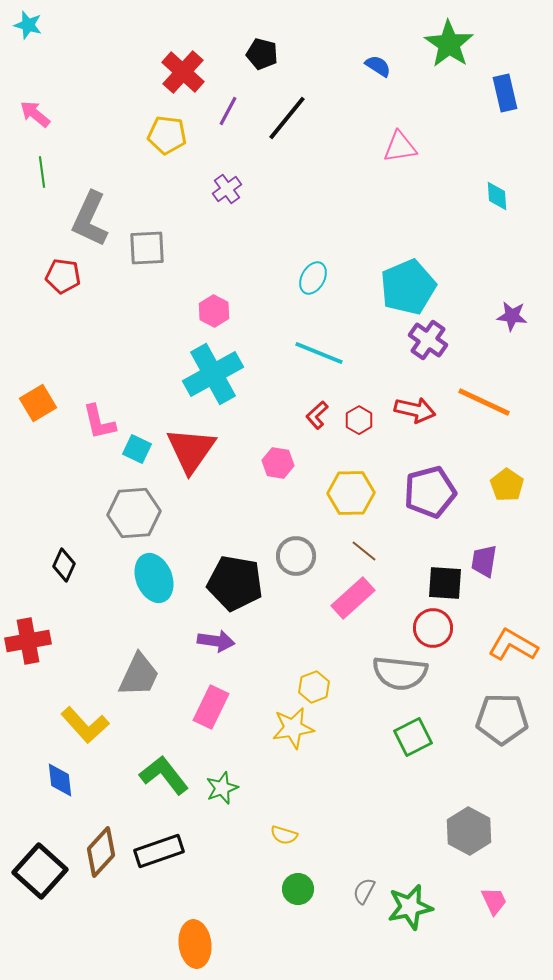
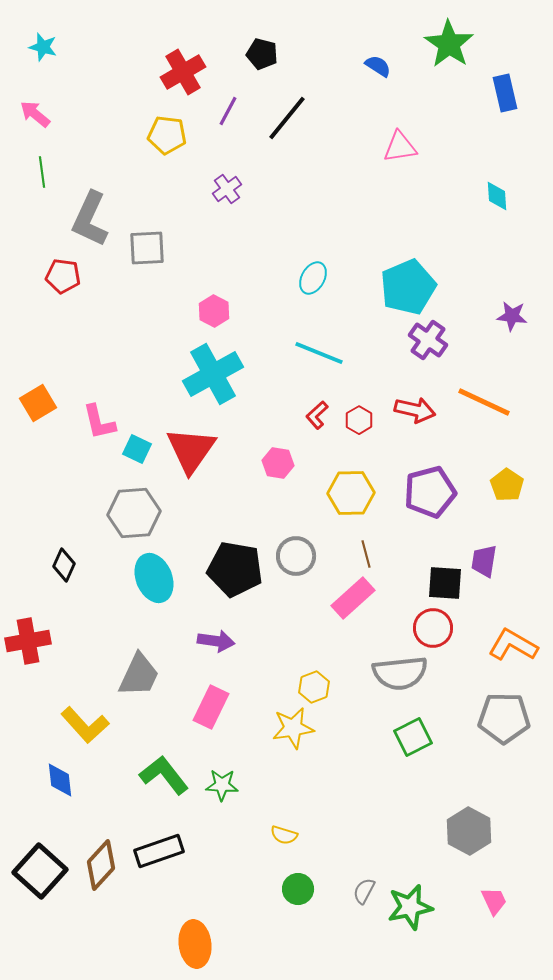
cyan star at (28, 25): moved 15 px right, 22 px down
red cross at (183, 72): rotated 18 degrees clockwise
brown line at (364, 551): moved 2 px right, 3 px down; rotated 36 degrees clockwise
black pentagon at (235, 583): moved 14 px up
gray semicircle at (400, 673): rotated 12 degrees counterclockwise
gray pentagon at (502, 719): moved 2 px right, 1 px up
green star at (222, 788): moved 3 px up; rotated 24 degrees clockwise
brown diamond at (101, 852): moved 13 px down
